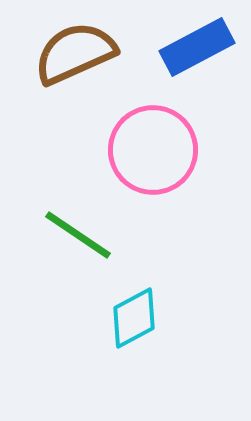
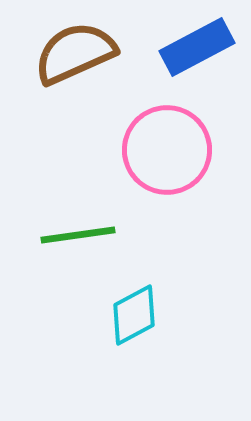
pink circle: moved 14 px right
green line: rotated 42 degrees counterclockwise
cyan diamond: moved 3 px up
